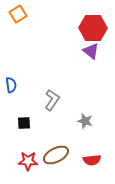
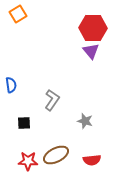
purple triangle: rotated 12 degrees clockwise
